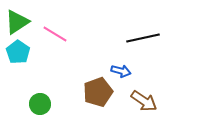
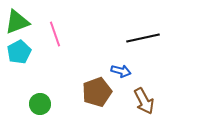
green triangle: rotated 12 degrees clockwise
pink line: rotated 40 degrees clockwise
cyan pentagon: moved 1 px right; rotated 10 degrees clockwise
brown pentagon: moved 1 px left
brown arrow: rotated 28 degrees clockwise
